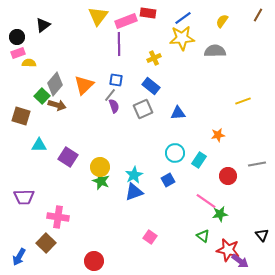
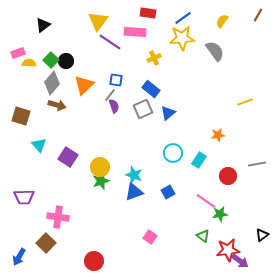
yellow triangle at (98, 16): moved 5 px down
pink rectangle at (126, 21): moved 9 px right, 11 px down; rotated 25 degrees clockwise
black circle at (17, 37): moved 49 px right, 24 px down
purple line at (119, 44): moved 9 px left, 2 px up; rotated 55 degrees counterclockwise
gray semicircle at (215, 51): rotated 55 degrees clockwise
gray diamond at (55, 84): moved 3 px left, 1 px up
blue rectangle at (151, 86): moved 3 px down
green square at (42, 96): moved 9 px right, 36 px up
yellow line at (243, 101): moved 2 px right, 1 px down
blue triangle at (178, 113): moved 10 px left; rotated 35 degrees counterclockwise
cyan triangle at (39, 145): rotated 49 degrees clockwise
cyan circle at (175, 153): moved 2 px left
cyan star at (134, 175): rotated 24 degrees counterclockwise
blue square at (168, 180): moved 12 px down
green star at (101, 181): rotated 30 degrees clockwise
black triangle at (262, 235): rotated 32 degrees clockwise
red star at (228, 250): rotated 20 degrees counterclockwise
